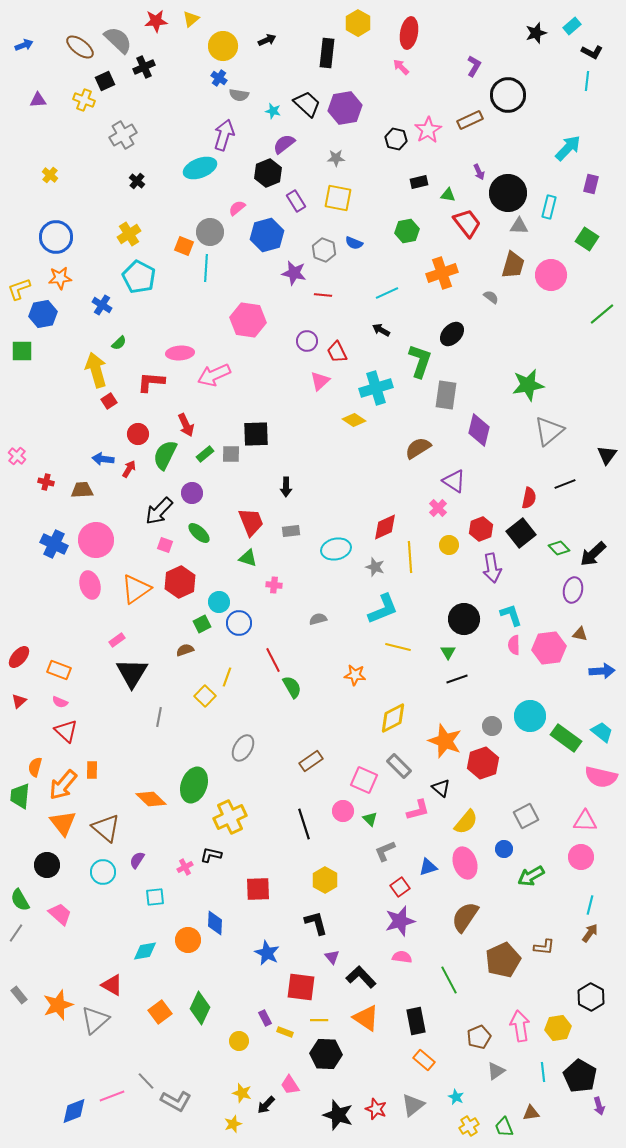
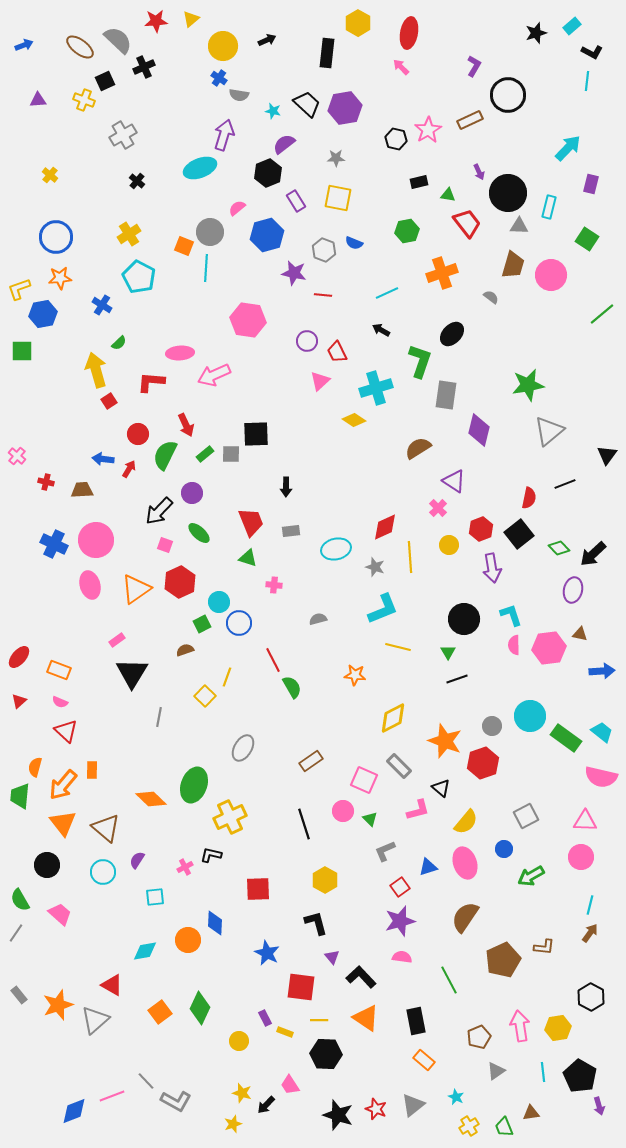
black square at (521, 533): moved 2 px left, 1 px down
